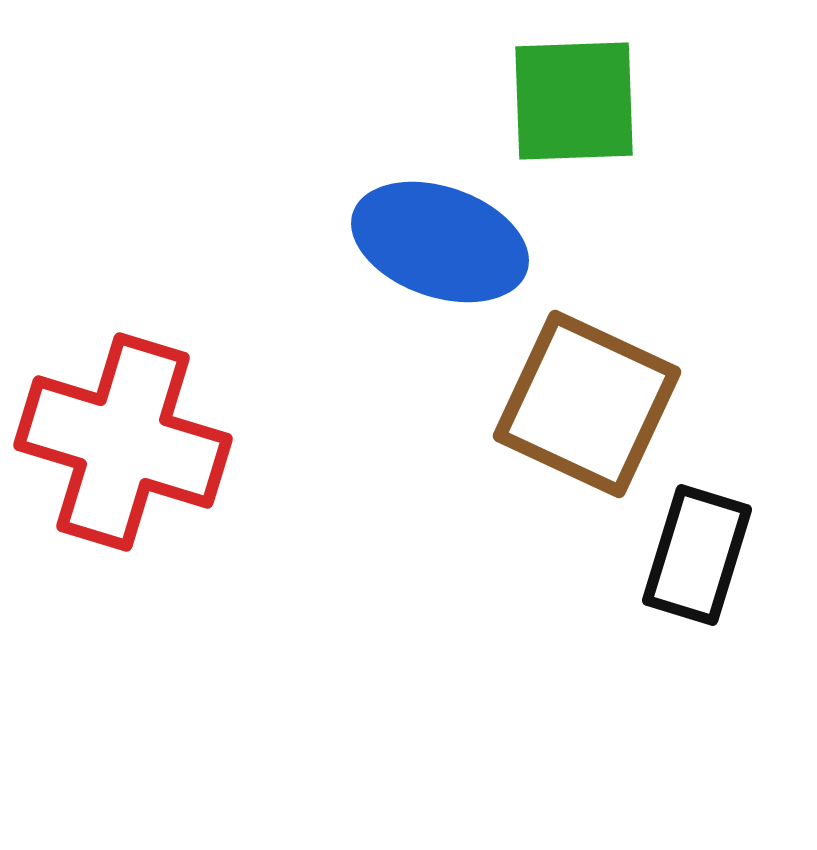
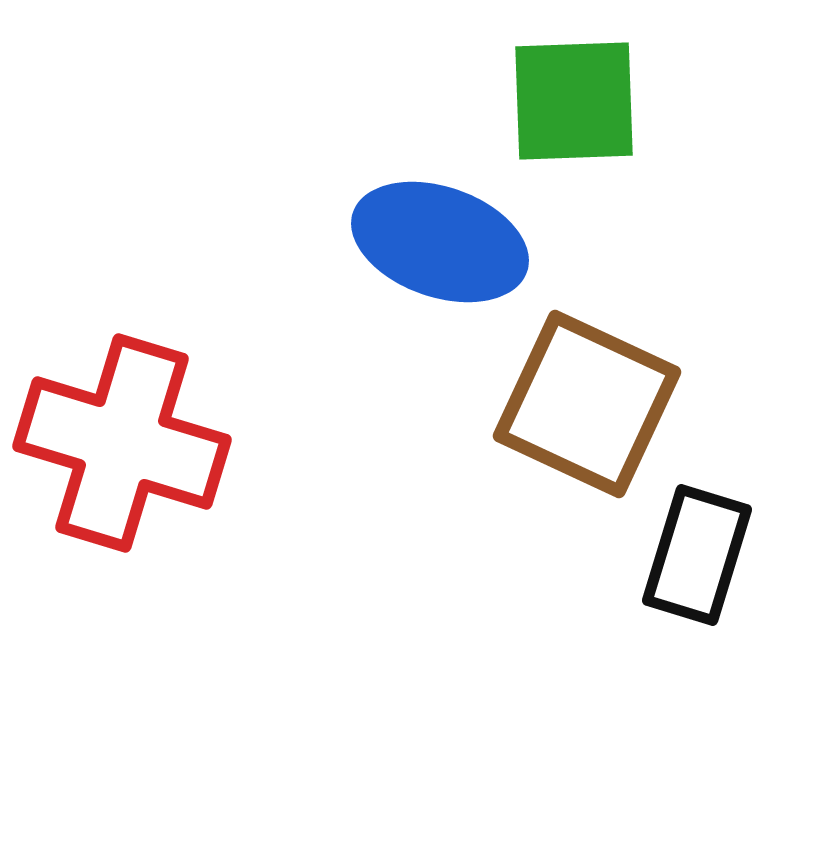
red cross: moved 1 px left, 1 px down
